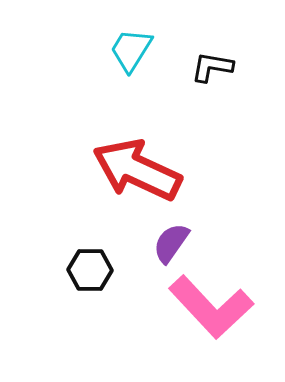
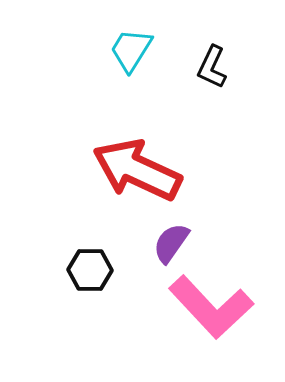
black L-shape: rotated 75 degrees counterclockwise
